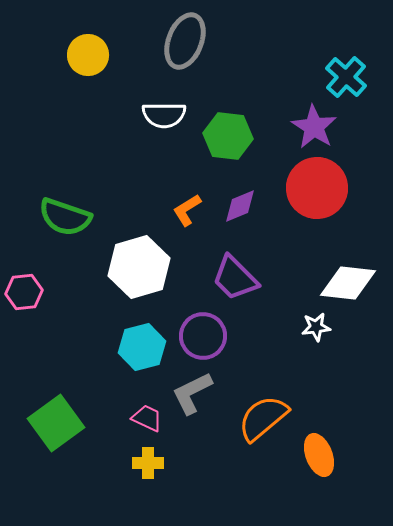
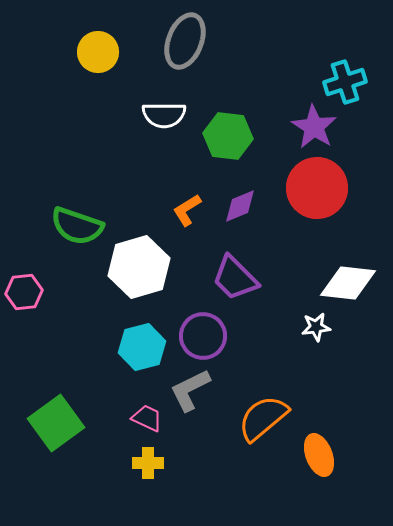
yellow circle: moved 10 px right, 3 px up
cyan cross: moved 1 px left, 5 px down; rotated 30 degrees clockwise
green semicircle: moved 12 px right, 9 px down
gray L-shape: moved 2 px left, 3 px up
